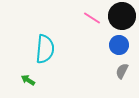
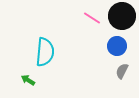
blue circle: moved 2 px left, 1 px down
cyan semicircle: moved 3 px down
